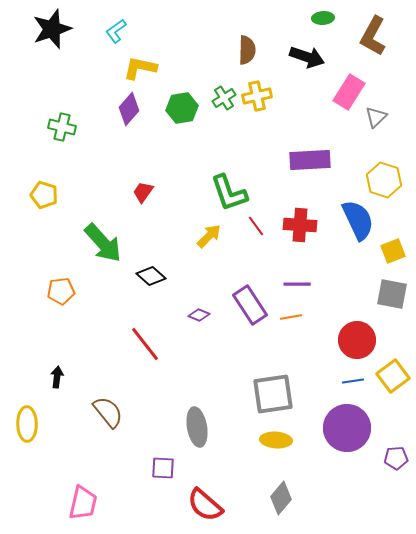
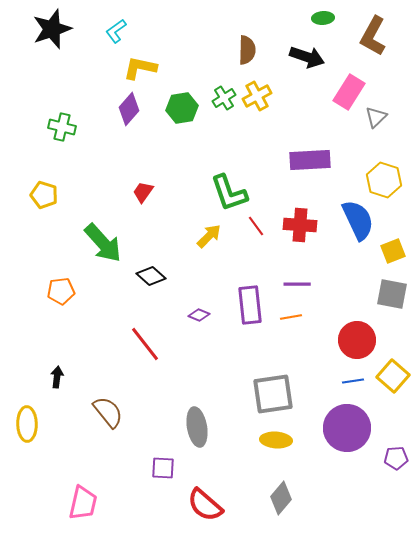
yellow cross at (257, 96): rotated 16 degrees counterclockwise
purple rectangle at (250, 305): rotated 27 degrees clockwise
yellow square at (393, 376): rotated 12 degrees counterclockwise
